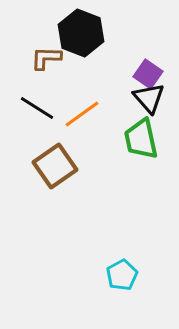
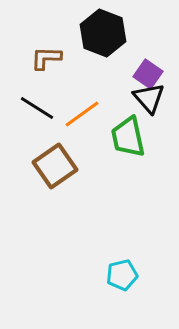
black hexagon: moved 22 px right
green trapezoid: moved 13 px left, 2 px up
cyan pentagon: rotated 16 degrees clockwise
